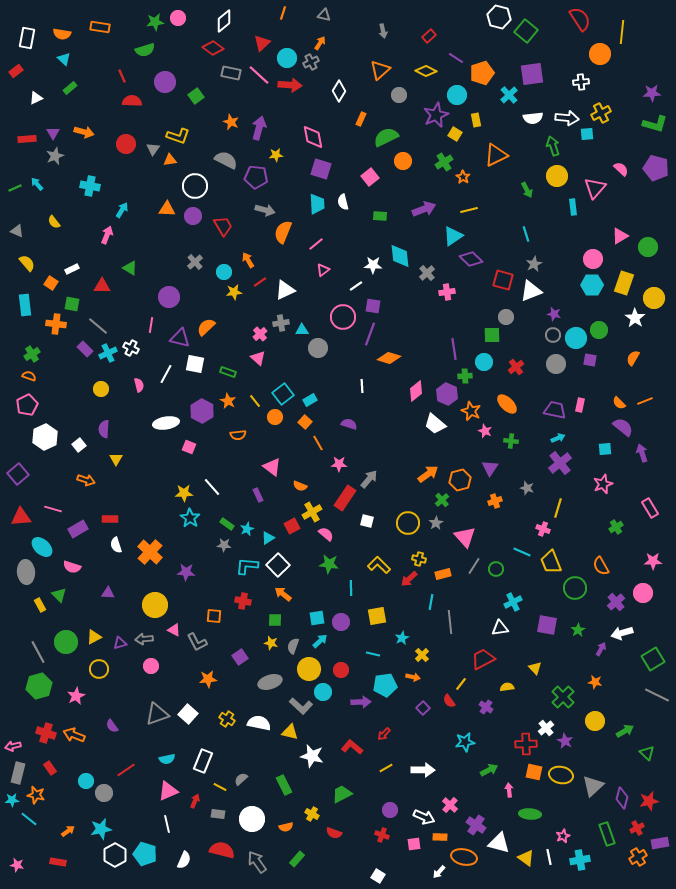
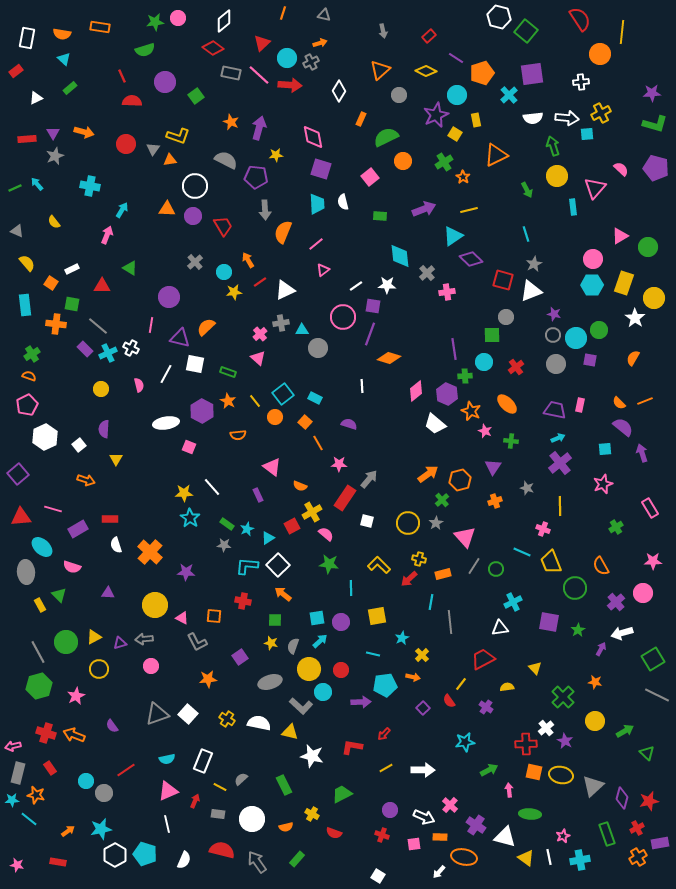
orange arrow at (320, 43): rotated 40 degrees clockwise
gray arrow at (265, 210): rotated 72 degrees clockwise
white star at (373, 265): moved 14 px right, 20 px down
cyan rectangle at (310, 400): moved 5 px right, 2 px up; rotated 56 degrees clockwise
purple triangle at (490, 468): moved 3 px right, 1 px up
yellow line at (558, 508): moved 2 px right, 2 px up; rotated 18 degrees counterclockwise
purple square at (547, 625): moved 2 px right, 3 px up
pink triangle at (174, 630): moved 8 px right, 12 px up
red L-shape at (352, 747): rotated 30 degrees counterclockwise
white triangle at (499, 843): moved 6 px right, 6 px up
